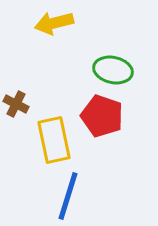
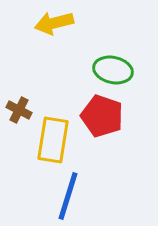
brown cross: moved 3 px right, 6 px down
yellow rectangle: moved 1 px left; rotated 21 degrees clockwise
